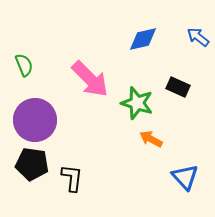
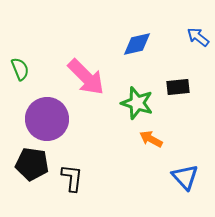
blue diamond: moved 6 px left, 5 px down
green semicircle: moved 4 px left, 4 px down
pink arrow: moved 4 px left, 2 px up
black rectangle: rotated 30 degrees counterclockwise
purple circle: moved 12 px right, 1 px up
